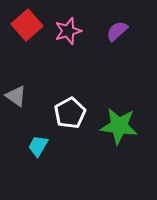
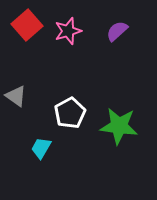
cyan trapezoid: moved 3 px right, 2 px down
